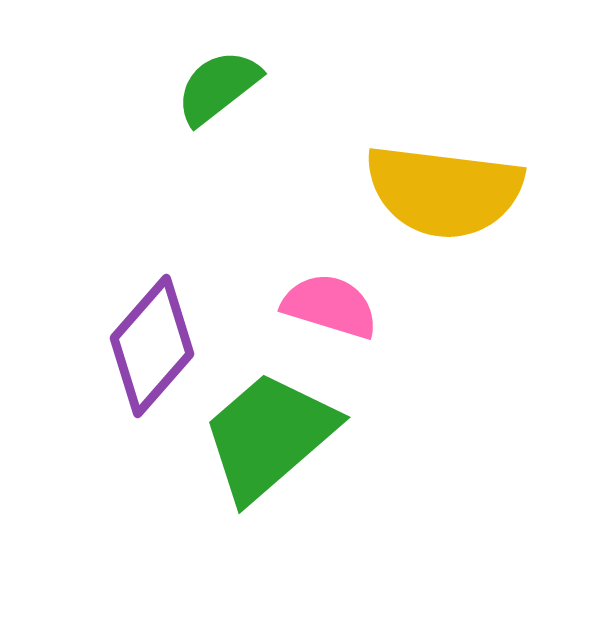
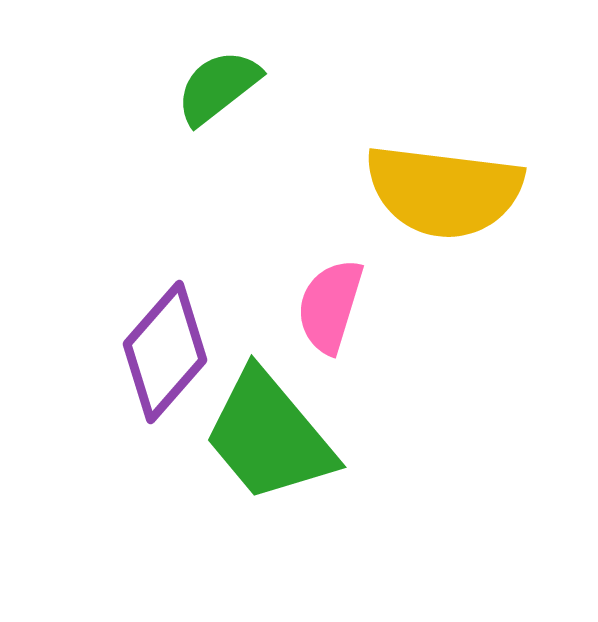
pink semicircle: rotated 90 degrees counterclockwise
purple diamond: moved 13 px right, 6 px down
green trapezoid: rotated 89 degrees counterclockwise
